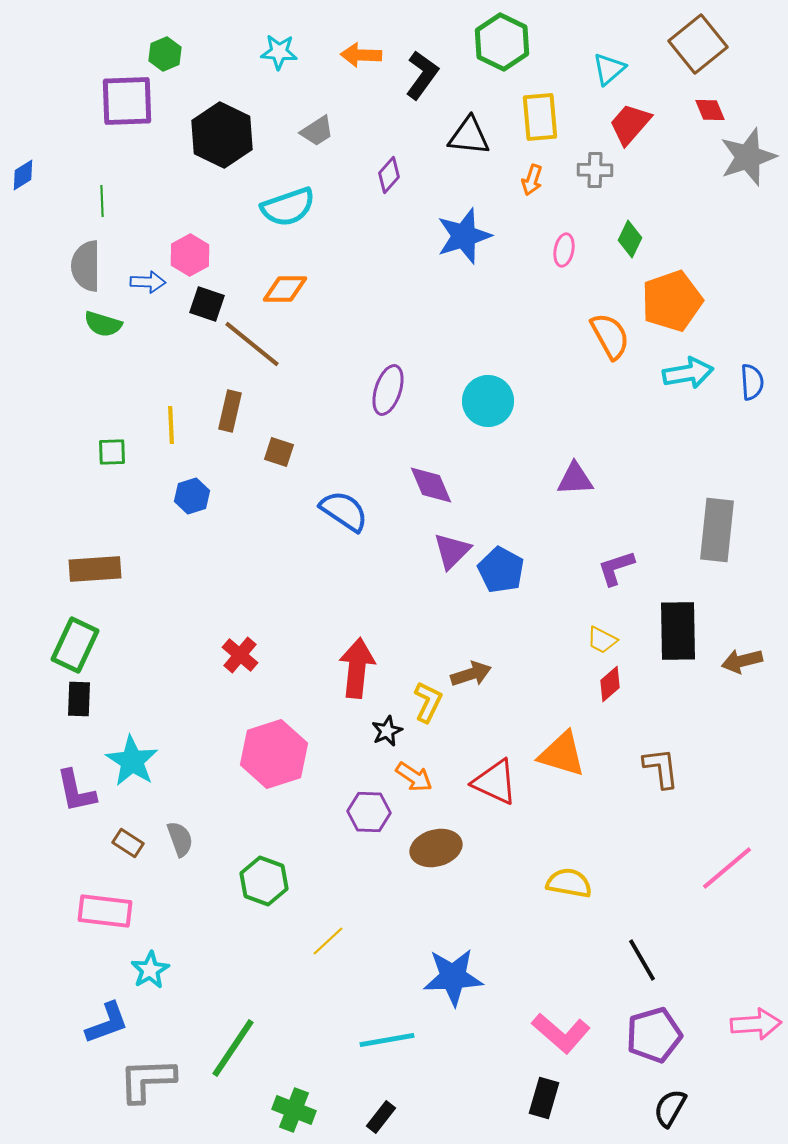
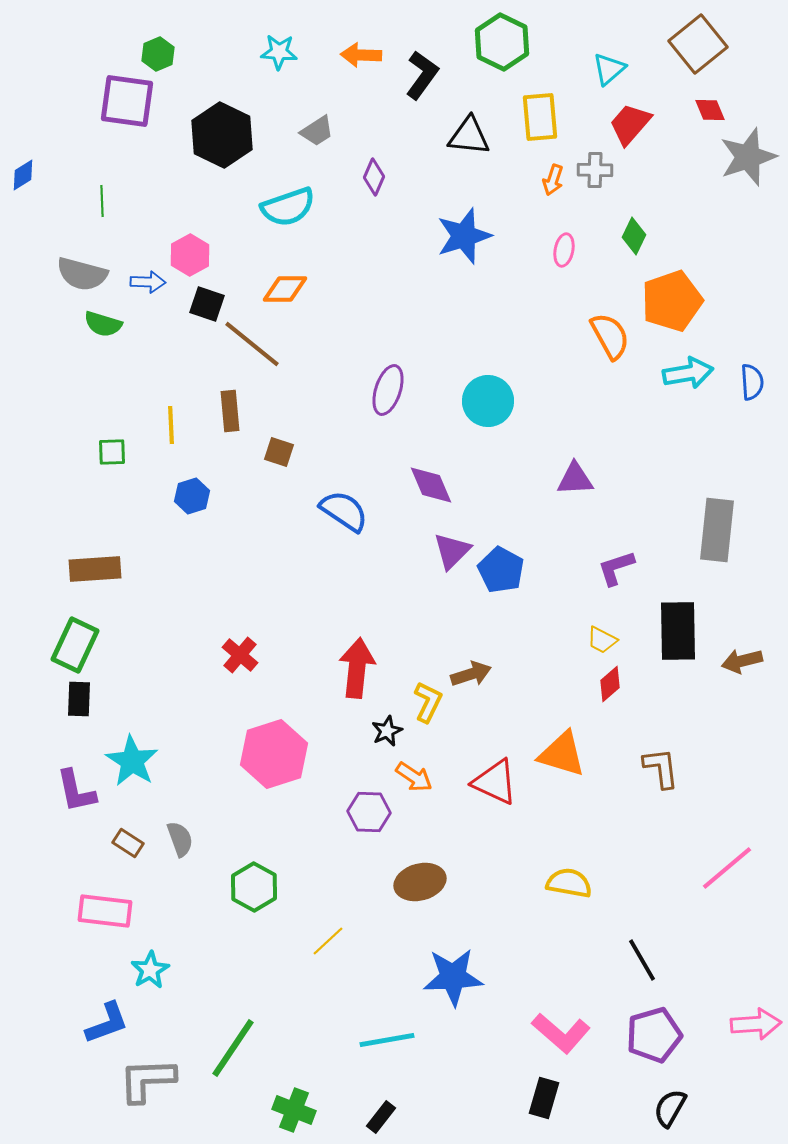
green hexagon at (165, 54): moved 7 px left
purple square at (127, 101): rotated 10 degrees clockwise
purple diamond at (389, 175): moved 15 px left, 2 px down; rotated 18 degrees counterclockwise
orange arrow at (532, 180): moved 21 px right
green diamond at (630, 239): moved 4 px right, 3 px up
gray semicircle at (86, 266): moved 4 px left, 8 px down; rotated 75 degrees counterclockwise
brown rectangle at (230, 411): rotated 18 degrees counterclockwise
brown ellipse at (436, 848): moved 16 px left, 34 px down
green hexagon at (264, 881): moved 10 px left, 6 px down; rotated 9 degrees clockwise
